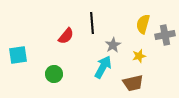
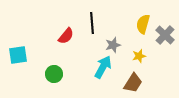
gray cross: rotated 36 degrees counterclockwise
gray star: rotated 14 degrees clockwise
brown trapezoid: rotated 45 degrees counterclockwise
